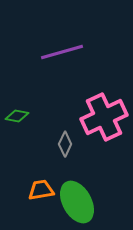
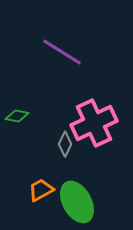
purple line: rotated 48 degrees clockwise
pink cross: moved 10 px left, 6 px down
orange trapezoid: rotated 20 degrees counterclockwise
